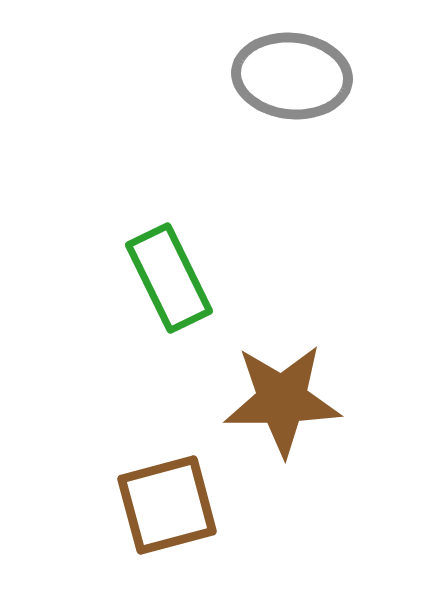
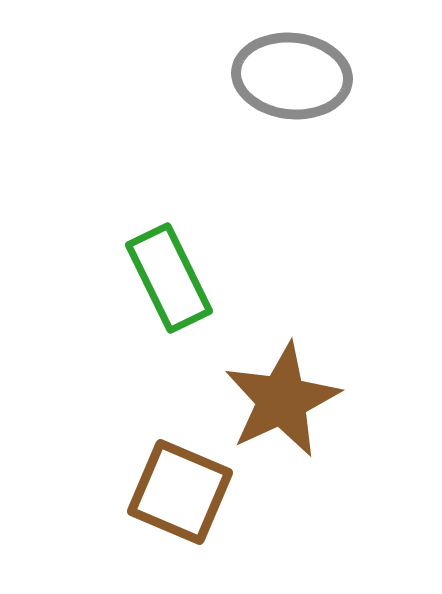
brown star: rotated 24 degrees counterclockwise
brown square: moved 13 px right, 13 px up; rotated 38 degrees clockwise
